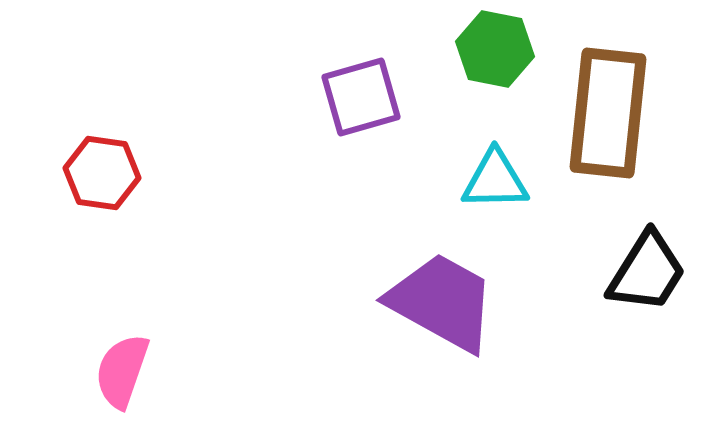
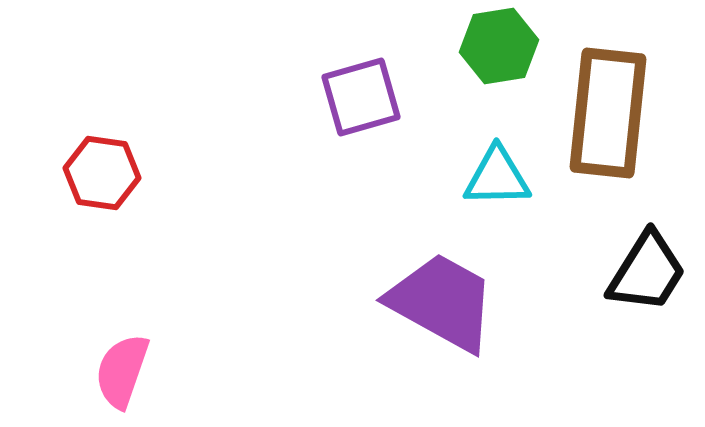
green hexagon: moved 4 px right, 3 px up; rotated 20 degrees counterclockwise
cyan triangle: moved 2 px right, 3 px up
